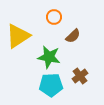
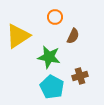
orange circle: moved 1 px right
brown semicircle: rotated 21 degrees counterclockwise
brown cross: rotated 21 degrees clockwise
cyan pentagon: moved 1 px right, 2 px down; rotated 30 degrees clockwise
